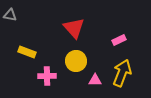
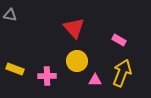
pink rectangle: rotated 56 degrees clockwise
yellow rectangle: moved 12 px left, 17 px down
yellow circle: moved 1 px right
